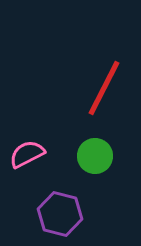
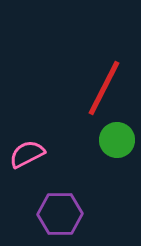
green circle: moved 22 px right, 16 px up
purple hexagon: rotated 15 degrees counterclockwise
